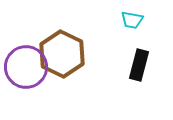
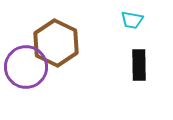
brown hexagon: moved 6 px left, 11 px up
black rectangle: rotated 16 degrees counterclockwise
